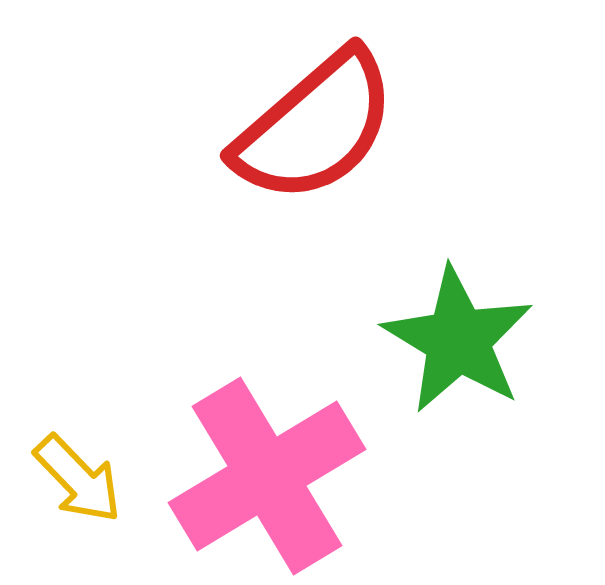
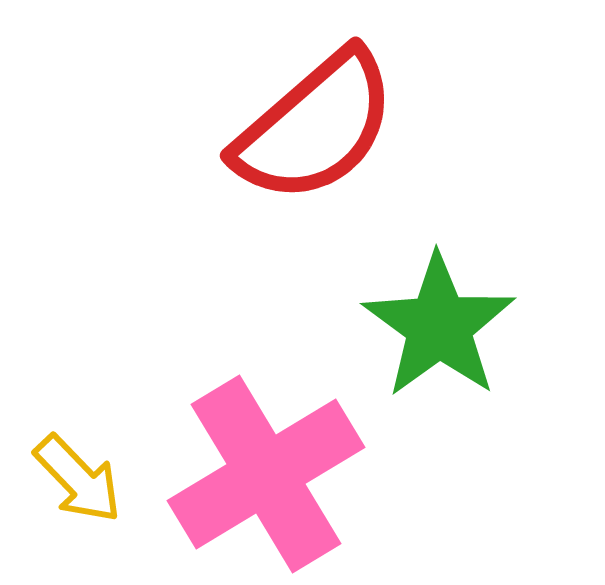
green star: moved 19 px left, 14 px up; rotated 5 degrees clockwise
pink cross: moved 1 px left, 2 px up
